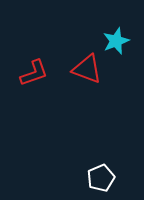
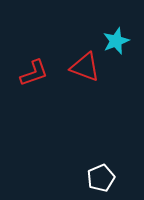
red triangle: moved 2 px left, 2 px up
